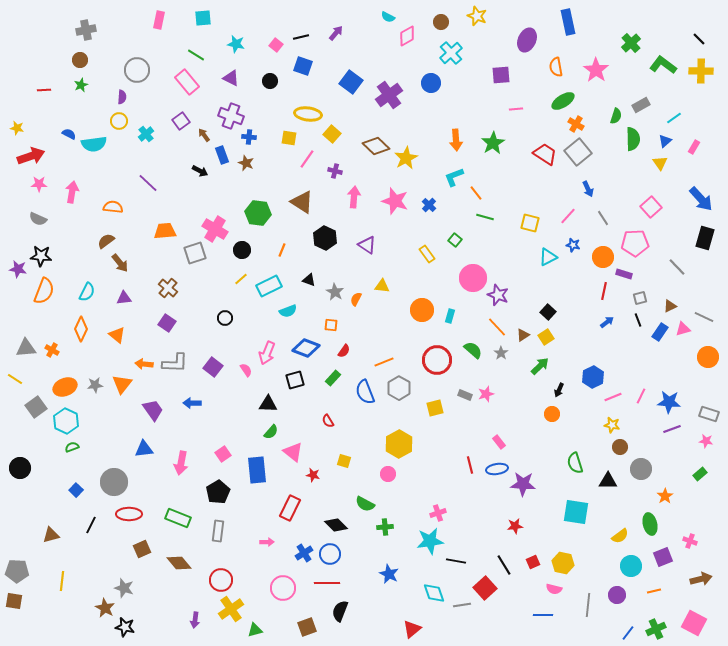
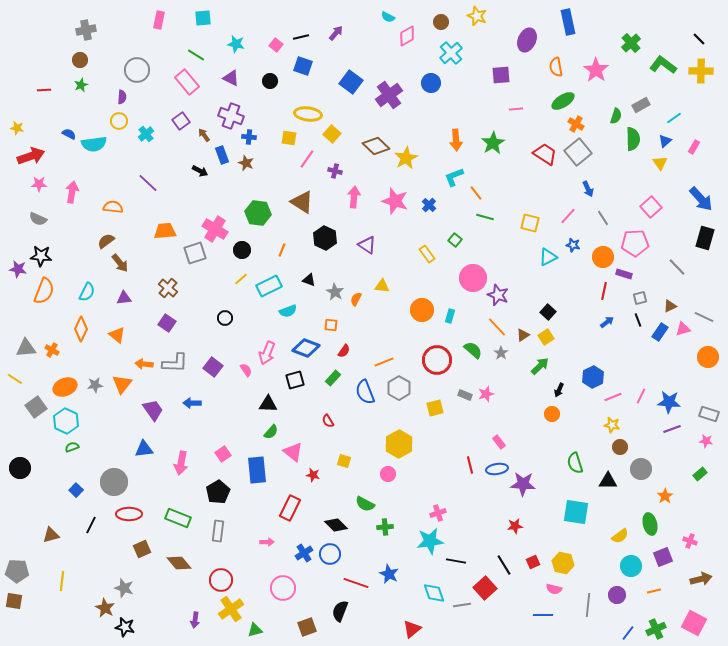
red line at (327, 583): moved 29 px right; rotated 20 degrees clockwise
